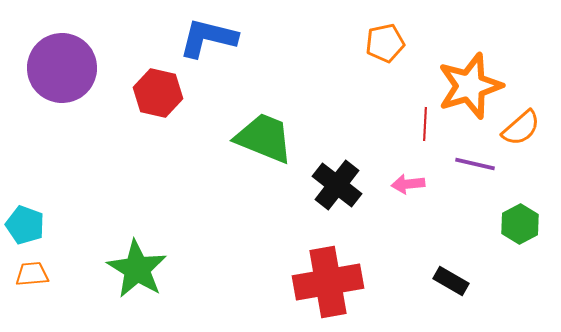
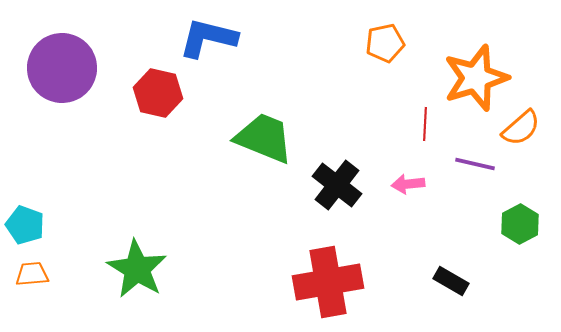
orange star: moved 6 px right, 8 px up
